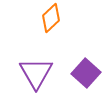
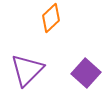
purple triangle: moved 9 px left, 3 px up; rotated 15 degrees clockwise
